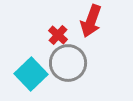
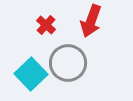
red cross: moved 12 px left, 10 px up
